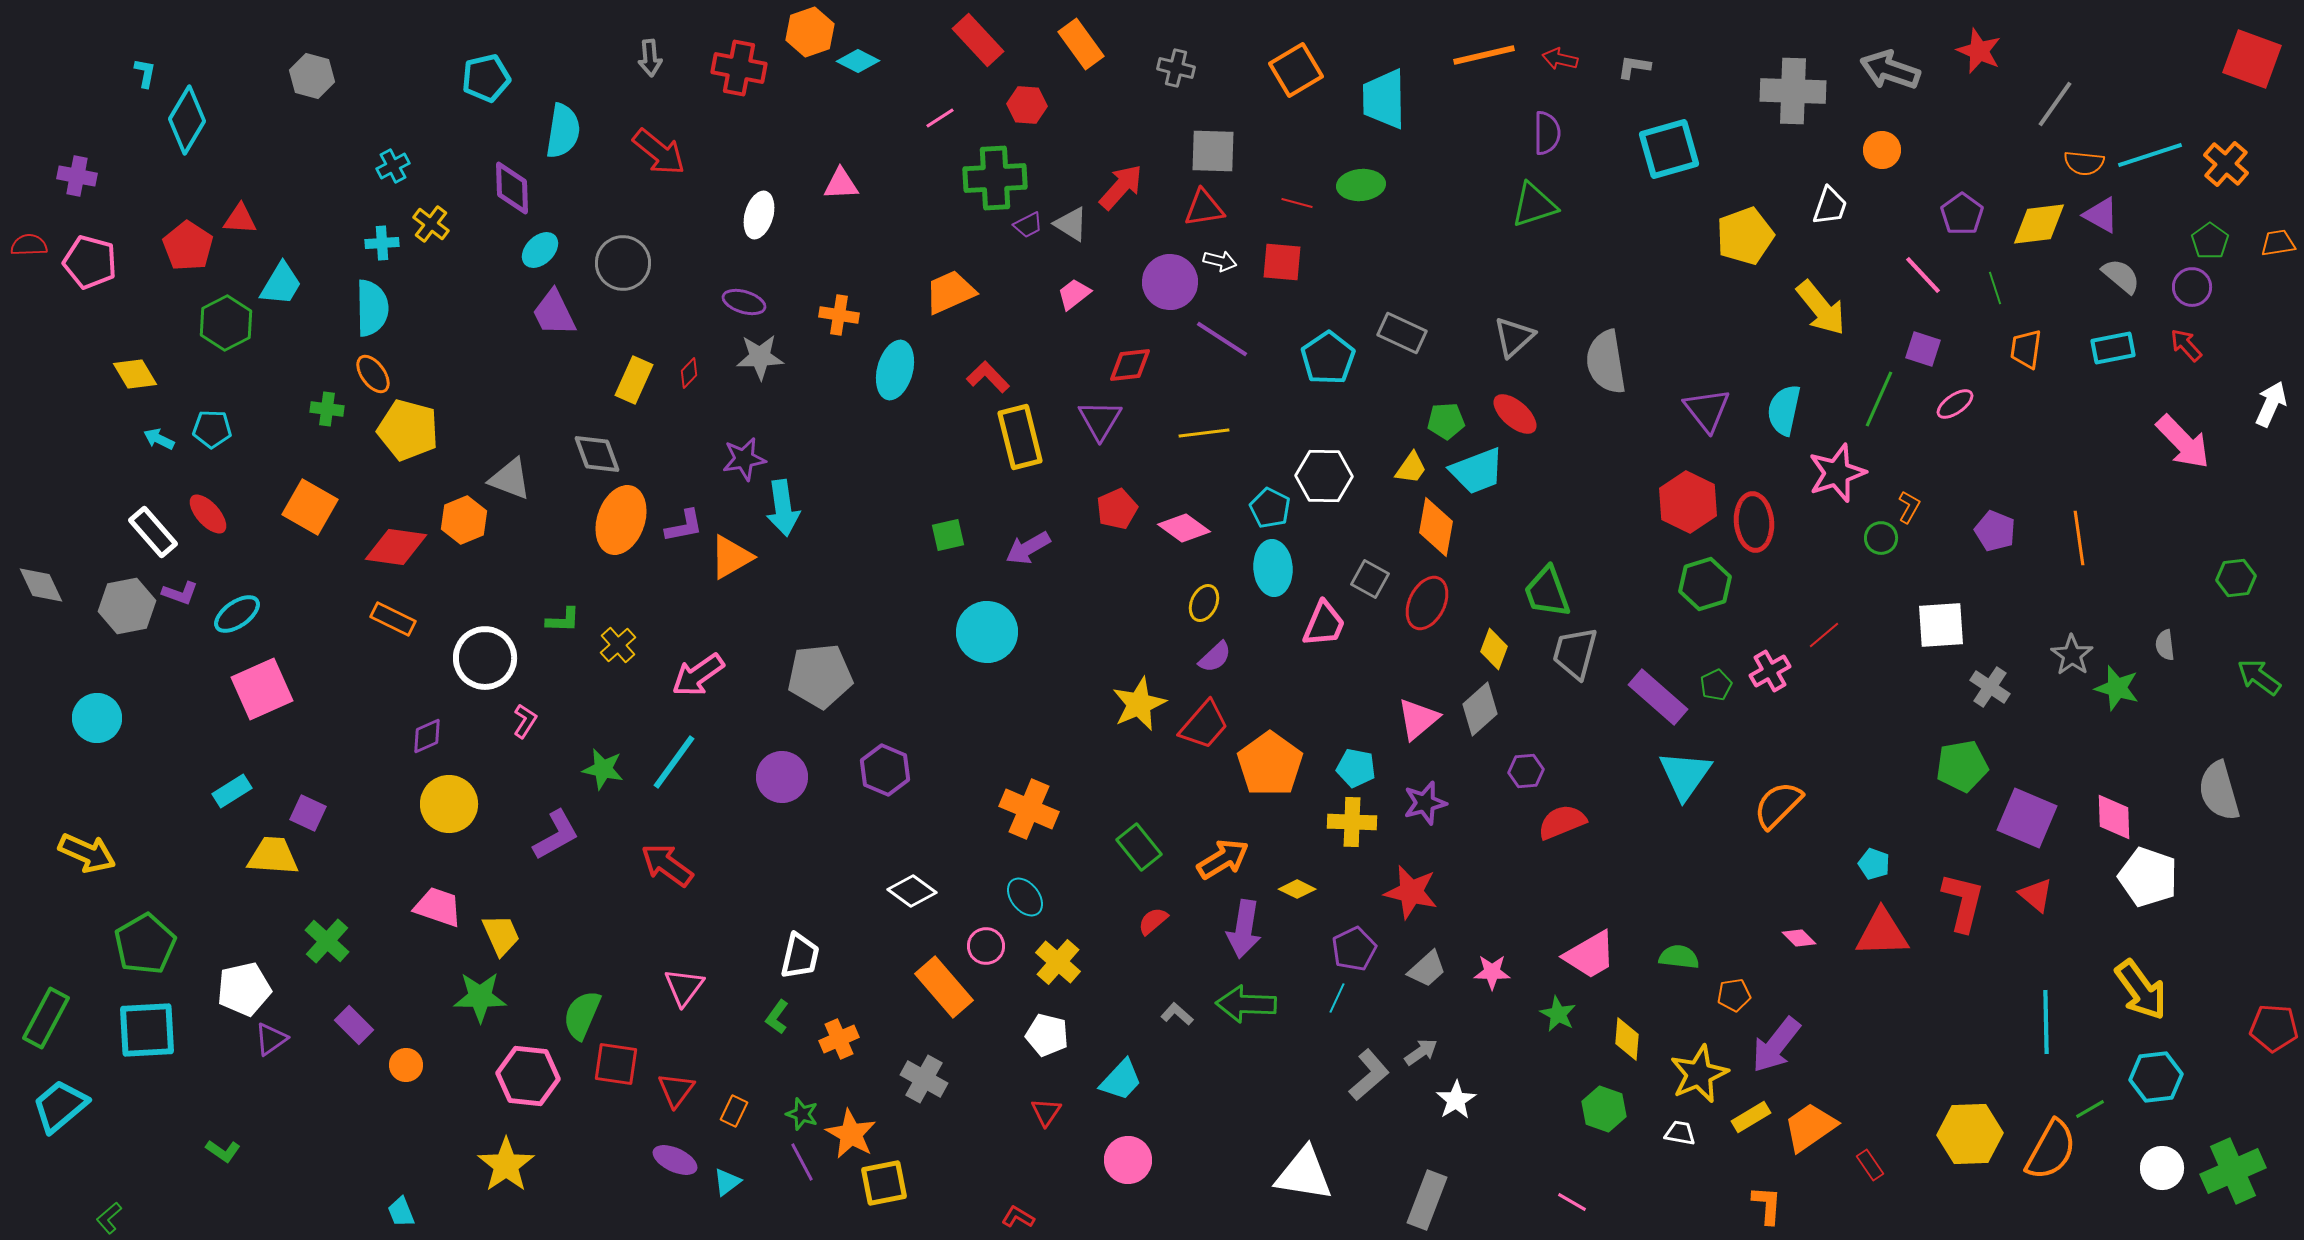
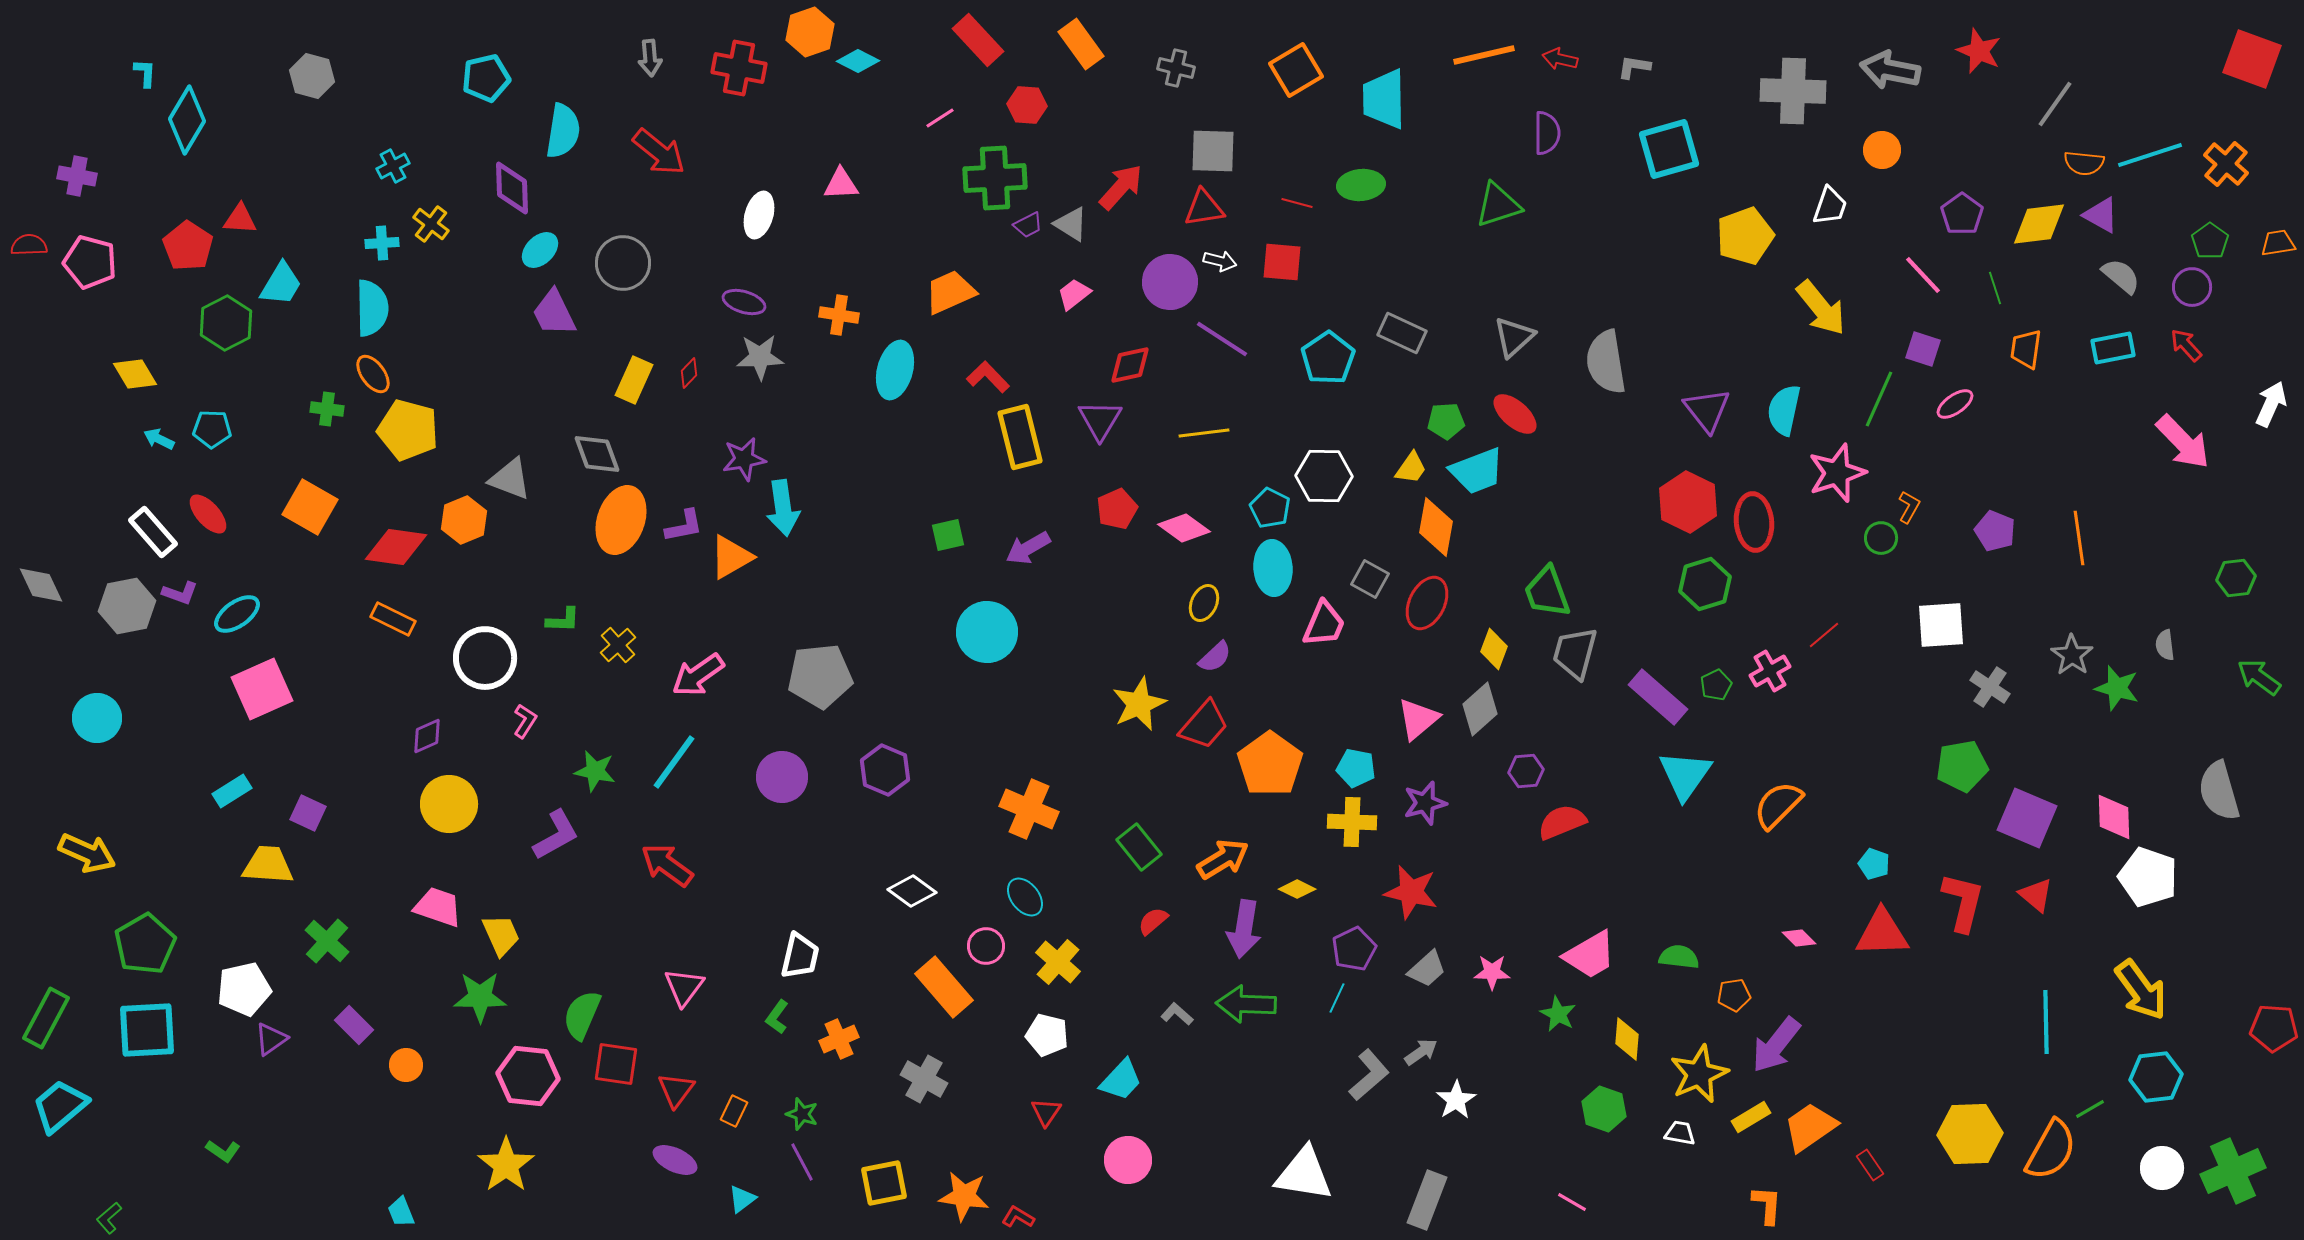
gray arrow at (1890, 70): rotated 8 degrees counterclockwise
cyan L-shape at (145, 73): rotated 8 degrees counterclockwise
green triangle at (1534, 205): moved 36 px left
red diamond at (1130, 365): rotated 6 degrees counterclockwise
green star at (603, 769): moved 8 px left, 2 px down
yellow trapezoid at (273, 856): moved 5 px left, 9 px down
orange star at (851, 1134): moved 113 px right, 62 px down; rotated 21 degrees counterclockwise
cyan triangle at (727, 1182): moved 15 px right, 17 px down
